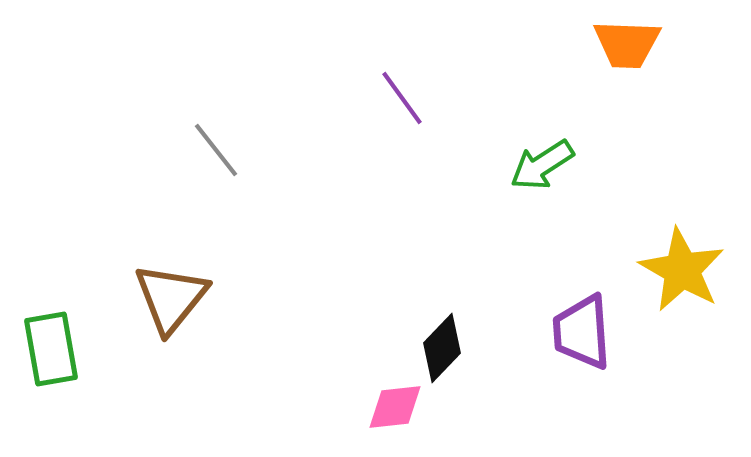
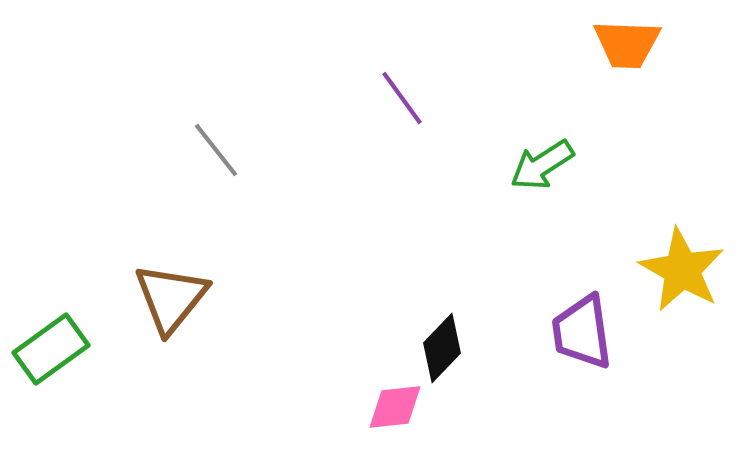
purple trapezoid: rotated 4 degrees counterclockwise
green rectangle: rotated 64 degrees clockwise
